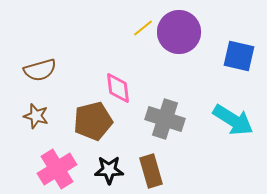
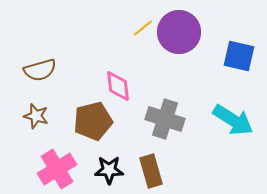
pink diamond: moved 2 px up
